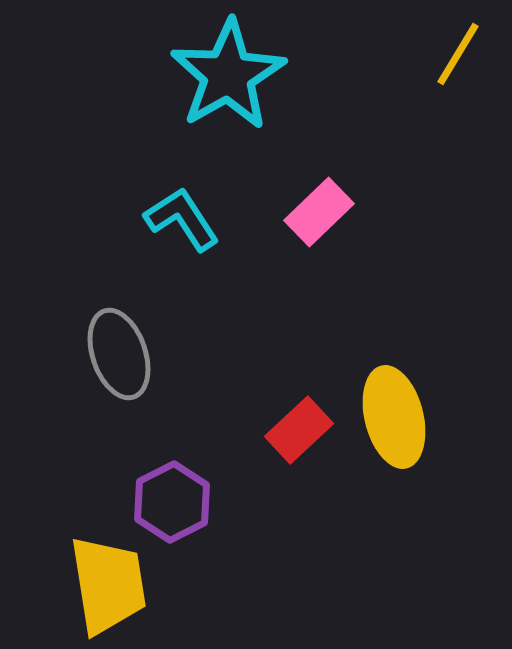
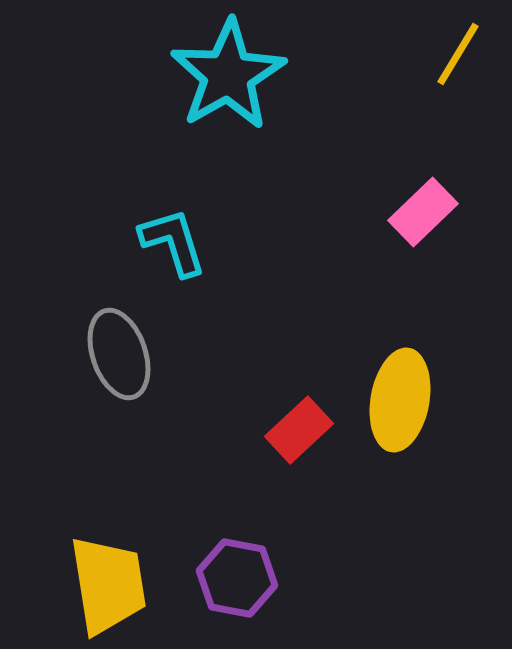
pink rectangle: moved 104 px right
cyan L-shape: moved 9 px left, 23 px down; rotated 16 degrees clockwise
yellow ellipse: moved 6 px right, 17 px up; rotated 24 degrees clockwise
purple hexagon: moved 65 px right, 76 px down; rotated 22 degrees counterclockwise
